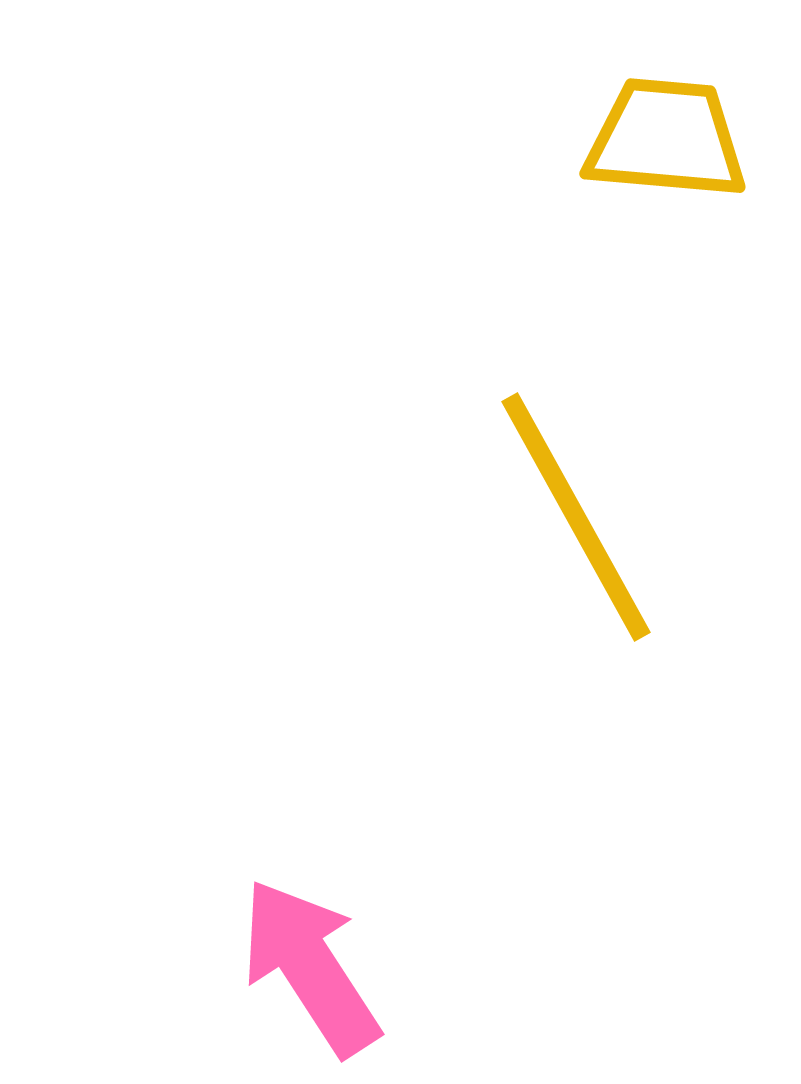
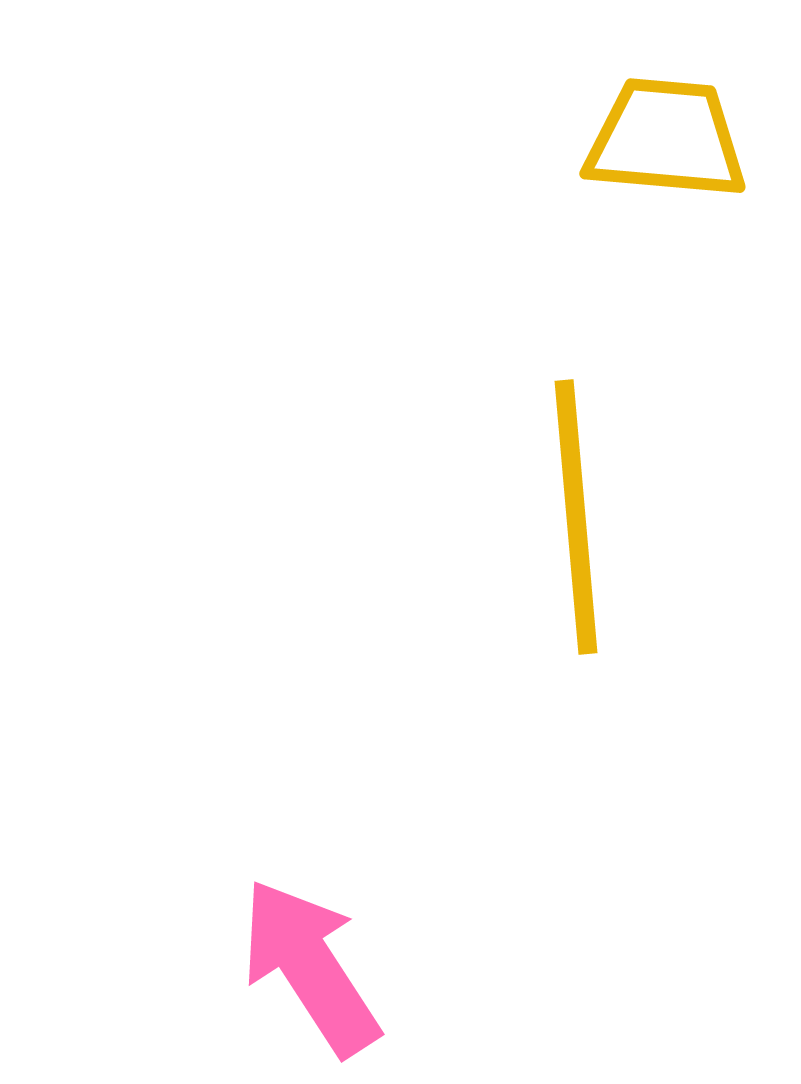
yellow line: rotated 24 degrees clockwise
